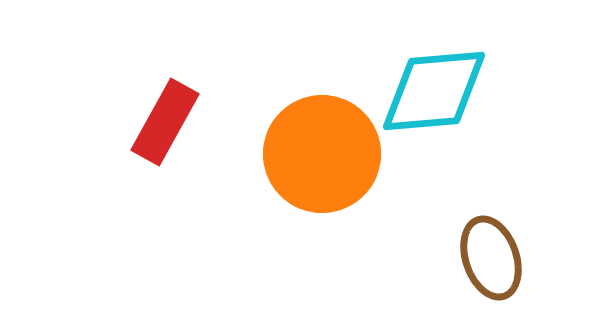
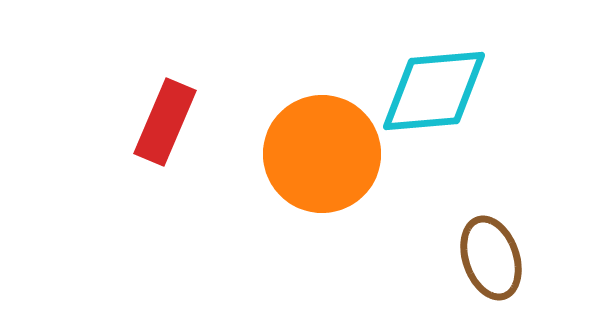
red rectangle: rotated 6 degrees counterclockwise
